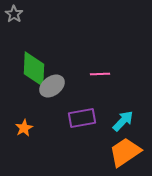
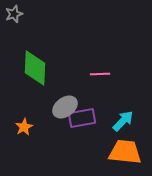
gray star: rotated 18 degrees clockwise
green diamond: moved 1 px right, 1 px up
gray ellipse: moved 13 px right, 21 px down
orange star: moved 1 px up
orange trapezoid: rotated 40 degrees clockwise
